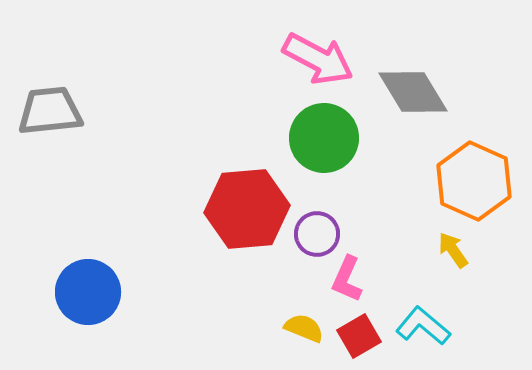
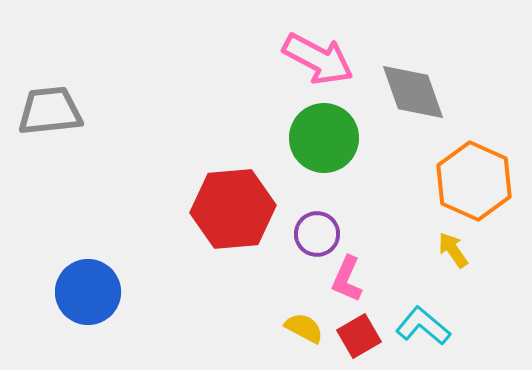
gray diamond: rotated 12 degrees clockwise
red hexagon: moved 14 px left
yellow semicircle: rotated 6 degrees clockwise
